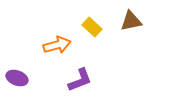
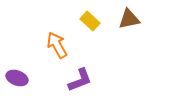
brown triangle: moved 2 px left, 2 px up
yellow rectangle: moved 2 px left, 6 px up
orange arrow: rotated 104 degrees counterclockwise
